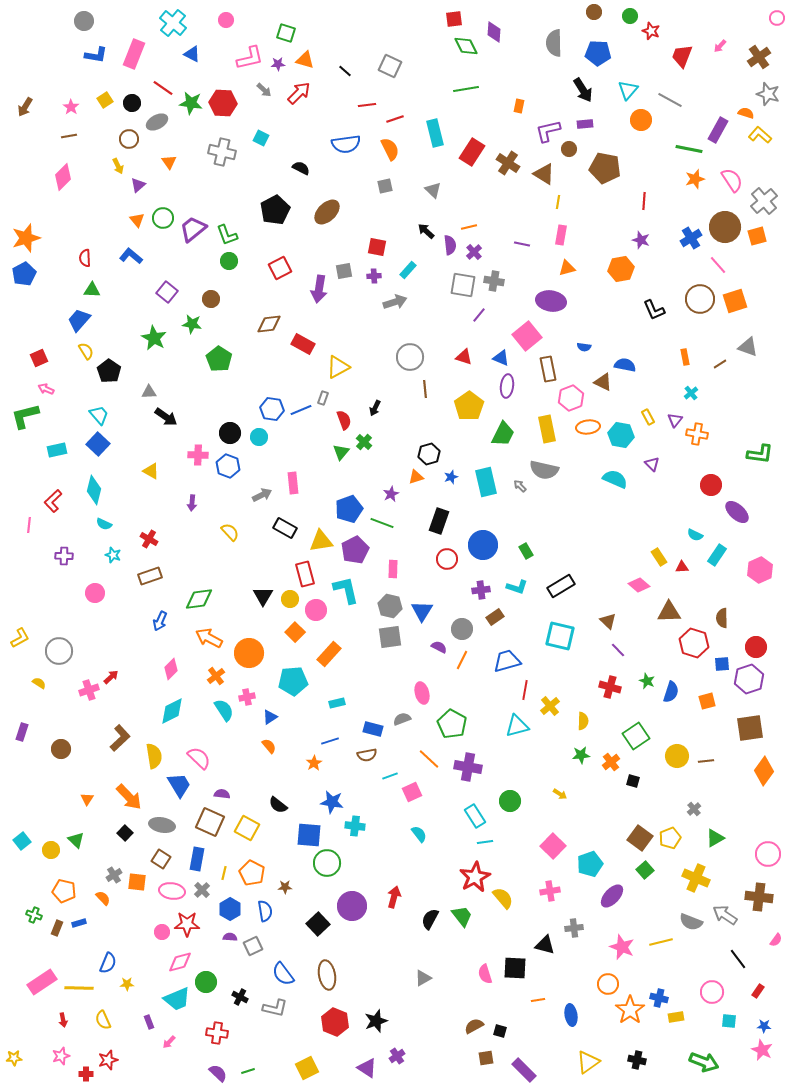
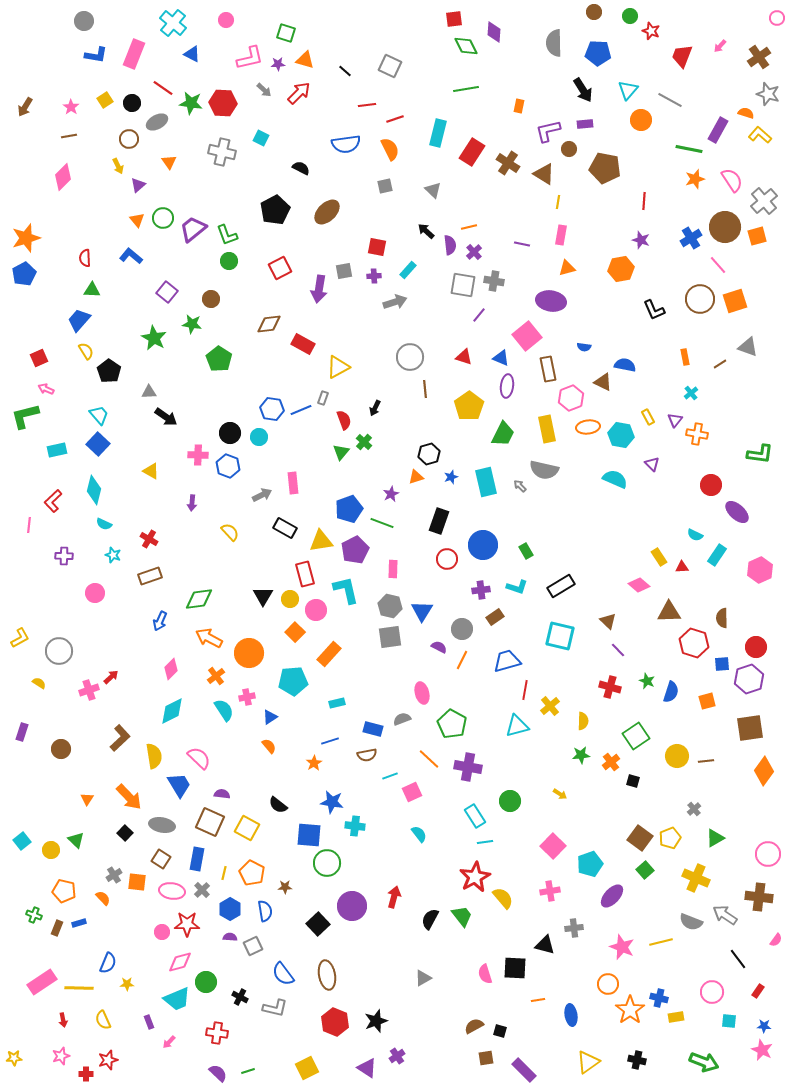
cyan rectangle at (435, 133): moved 3 px right; rotated 28 degrees clockwise
